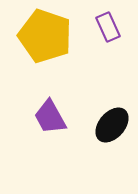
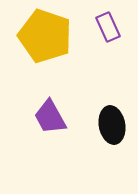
black ellipse: rotated 51 degrees counterclockwise
